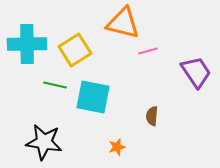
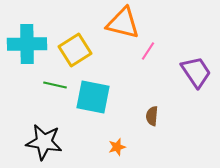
pink line: rotated 42 degrees counterclockwise
